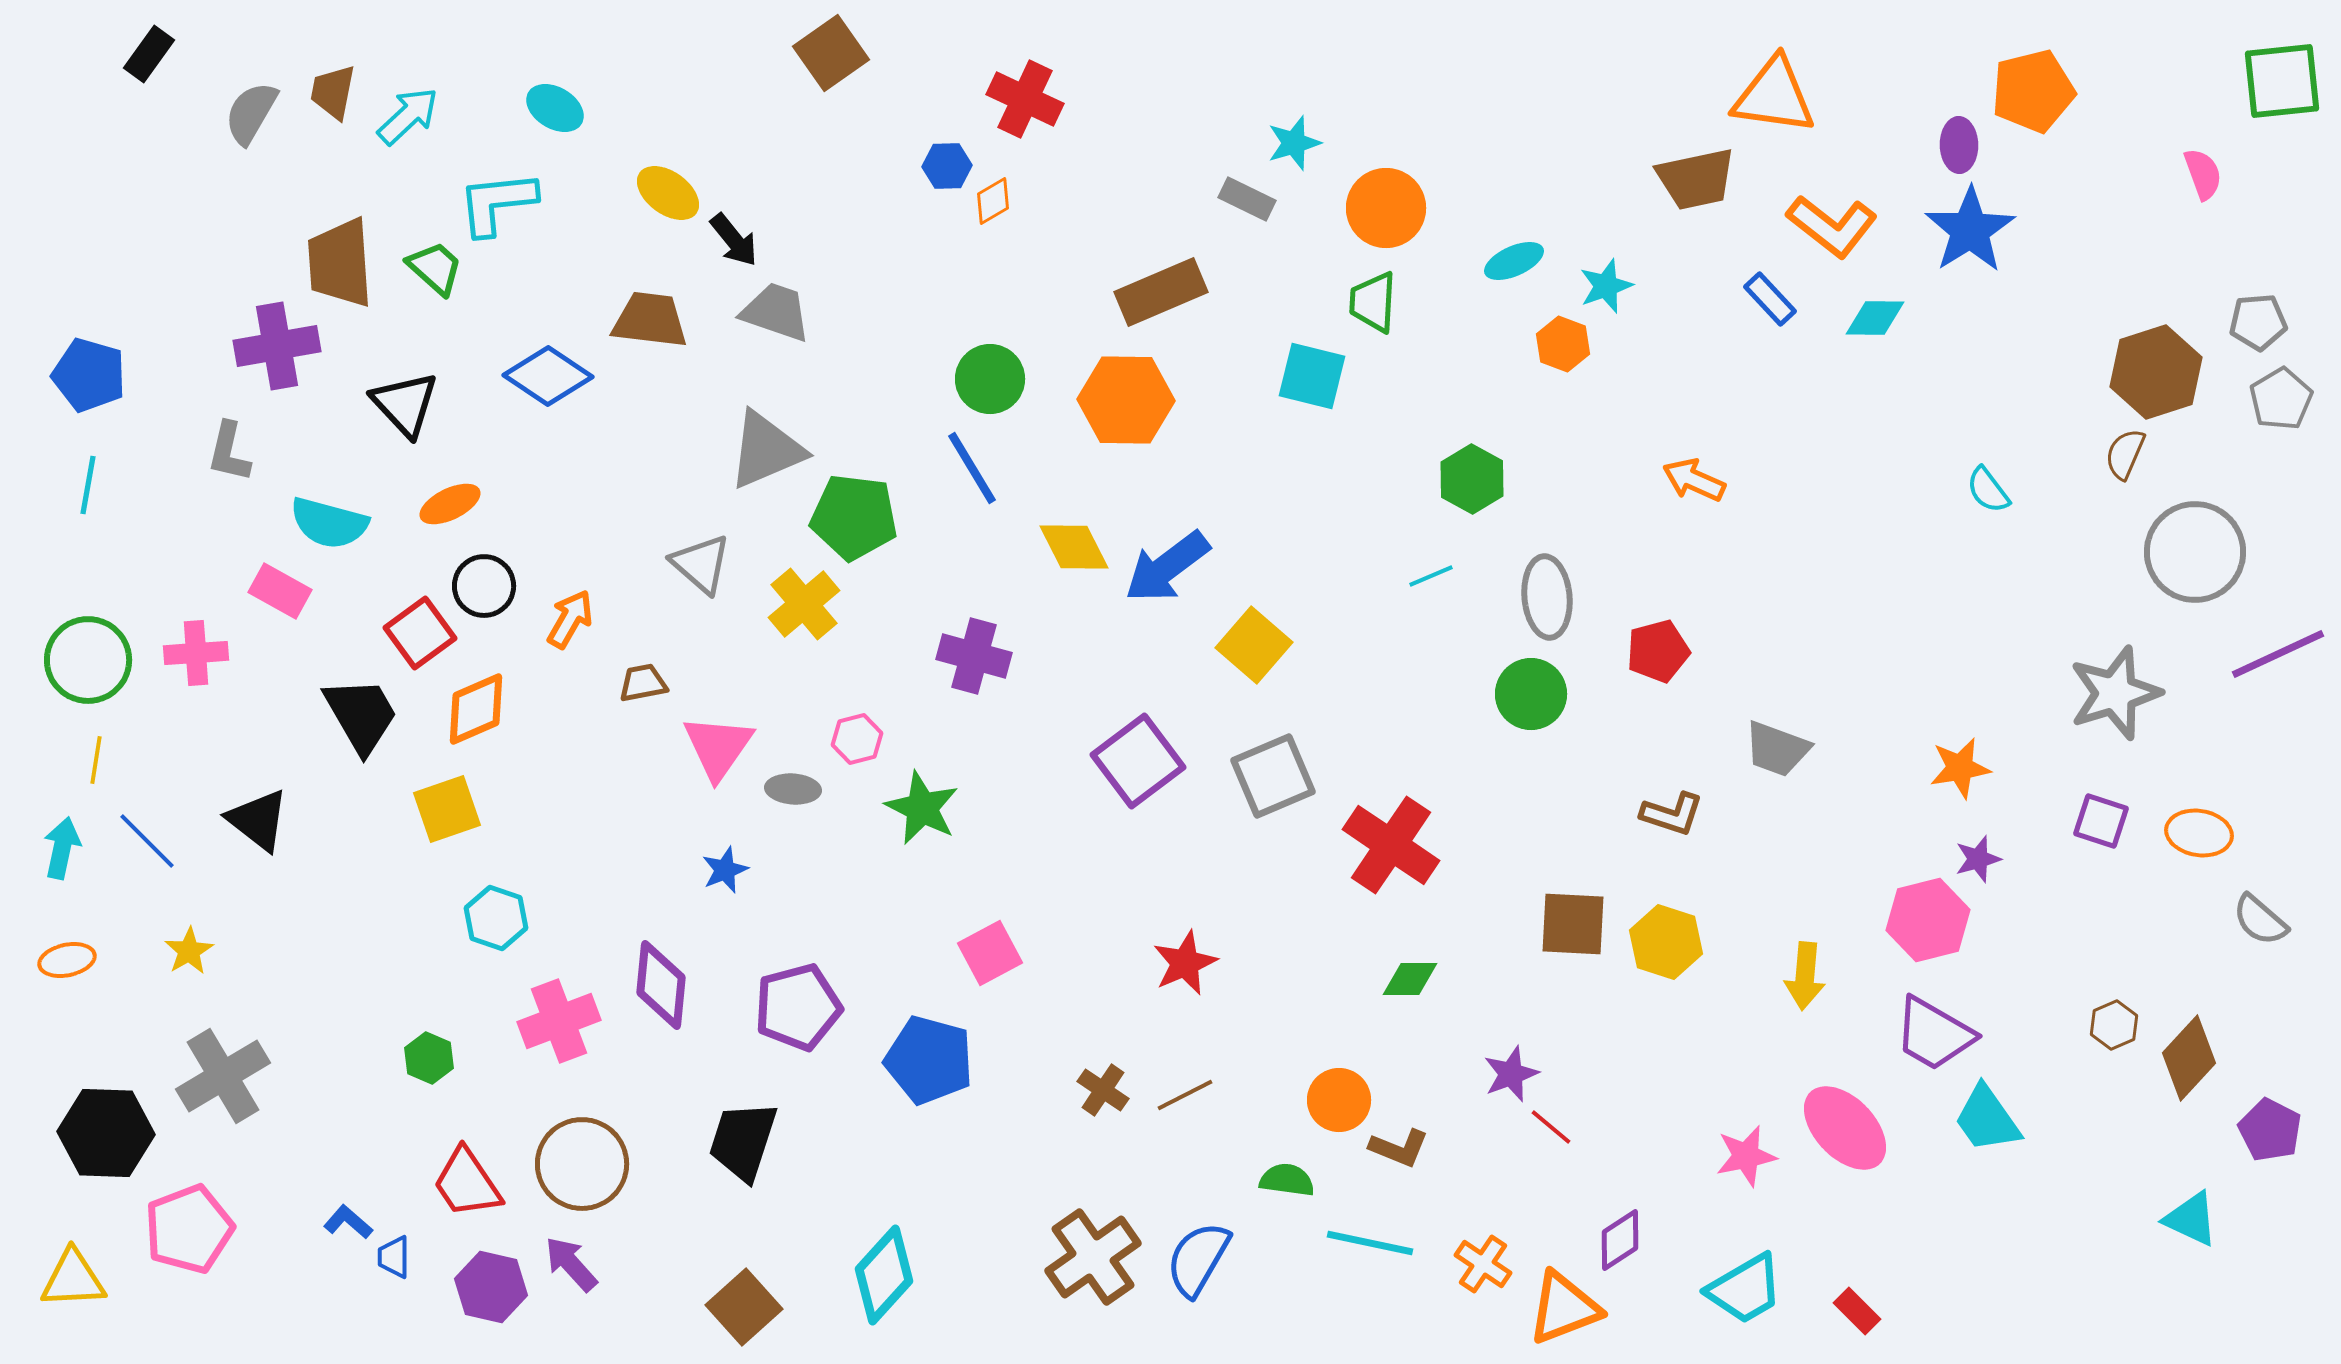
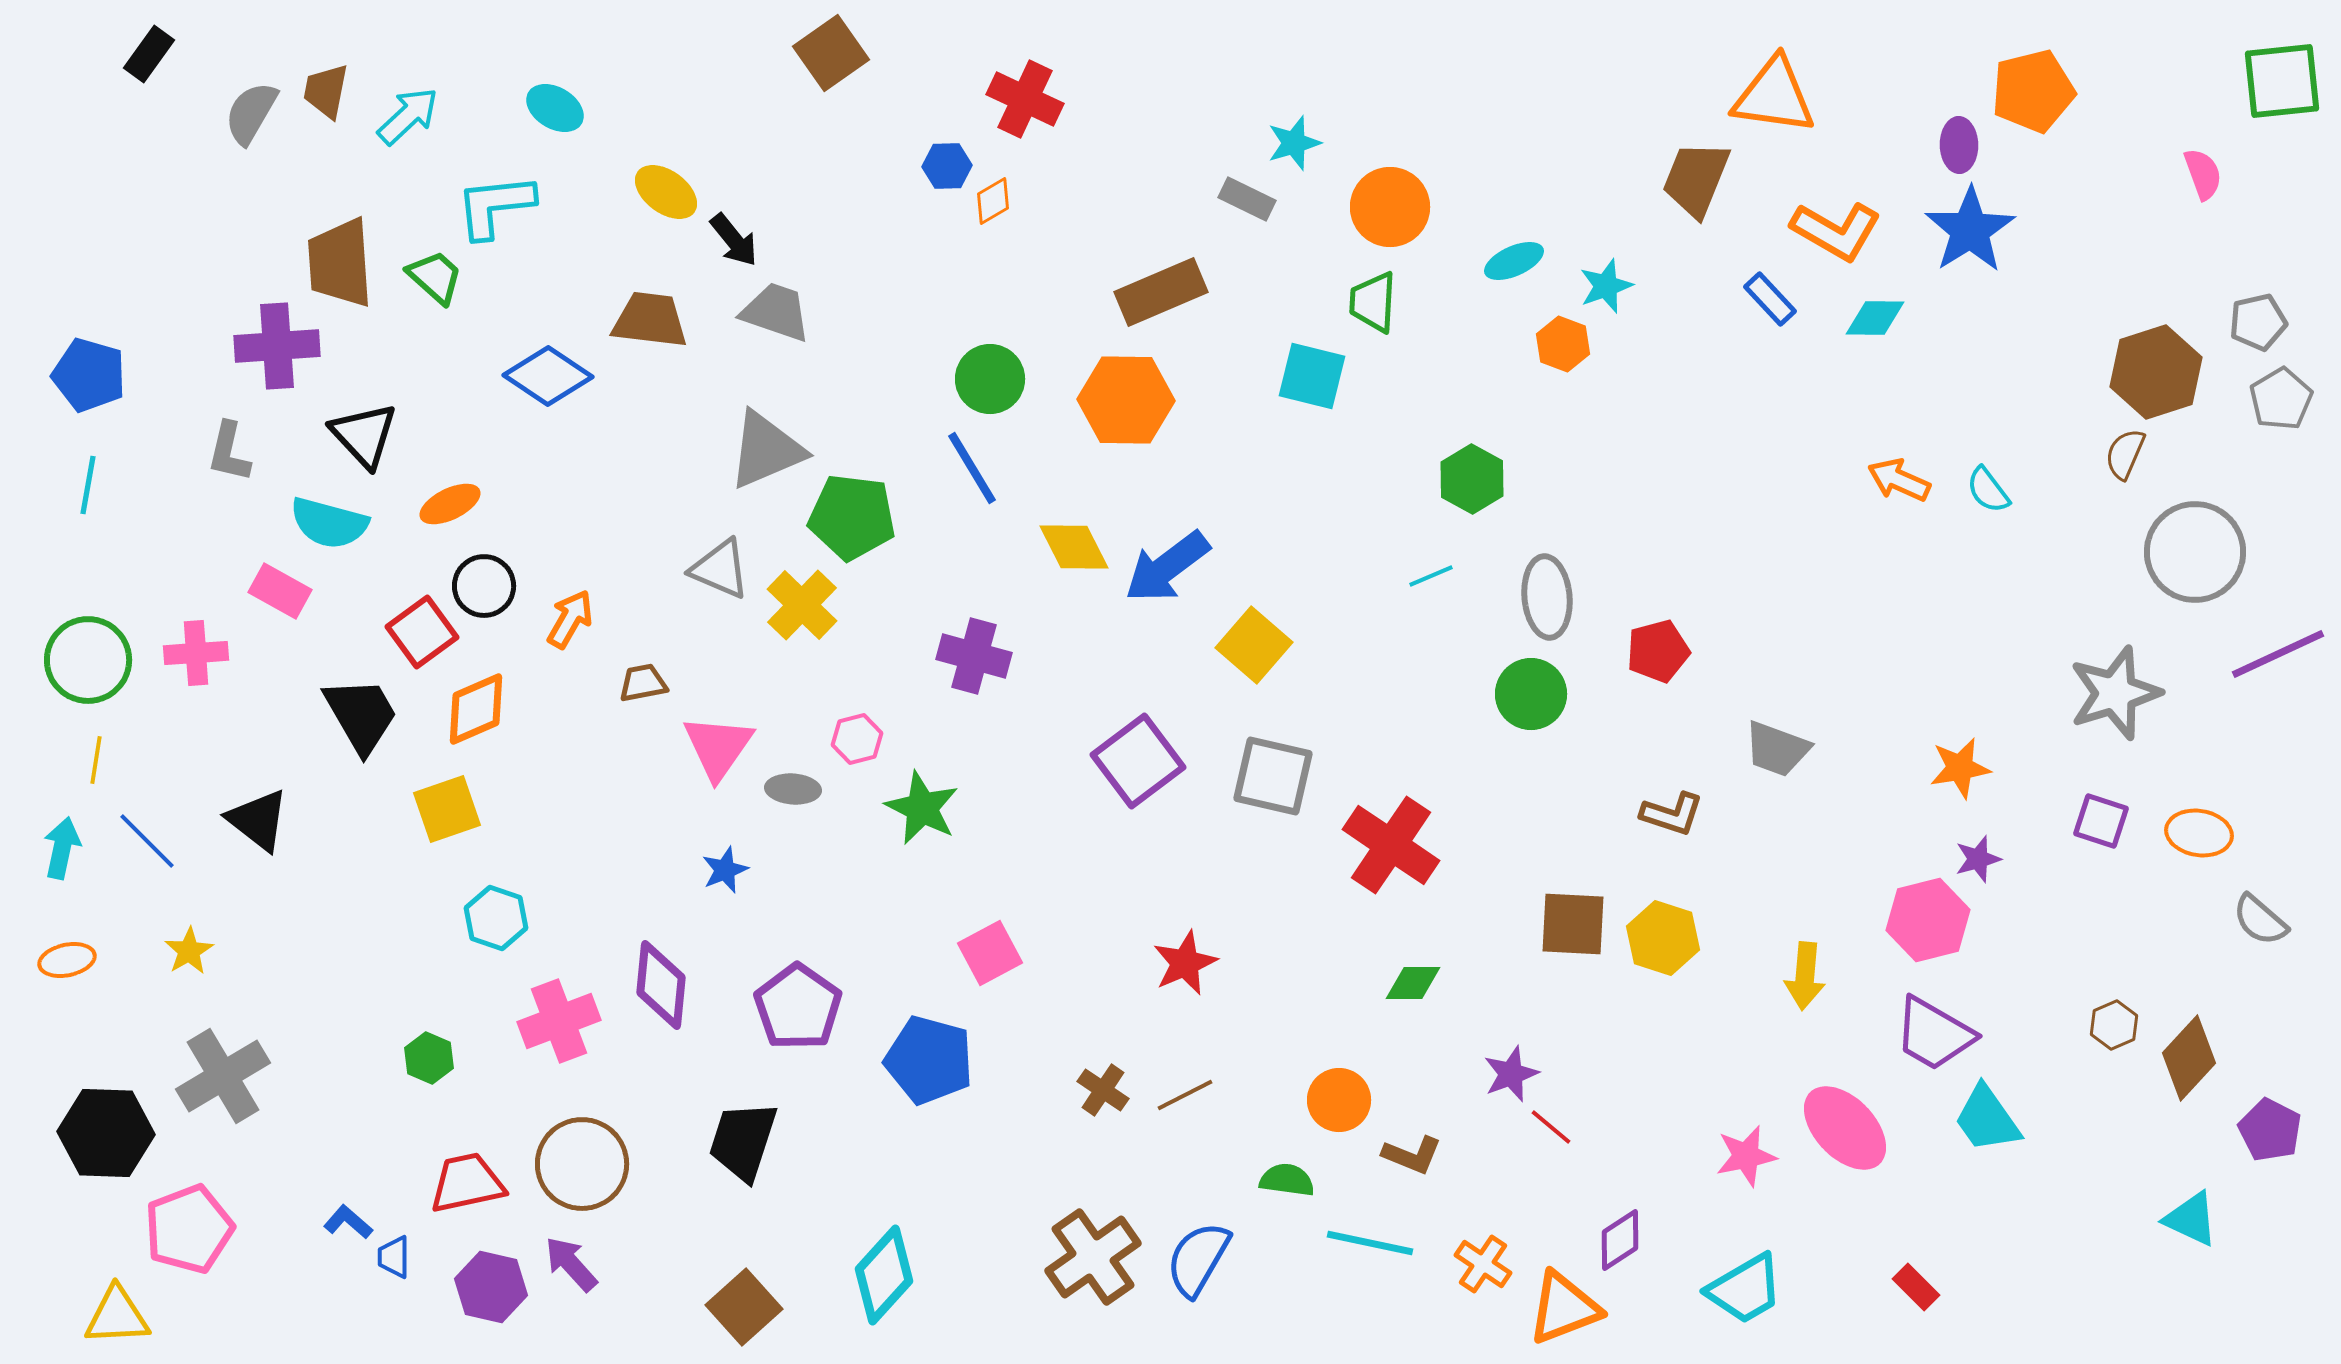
brown trapezoid at (333, 92): moved 7 px left, 1 px up
brown trapezoid at (1696, 179): rotated 124 degrees clockwise
yellow ellipse at (668, 193): moved 2 px left, 1 px up
cyan L-shape at (497, 203): moved 2 px left, 3 px down
orange circle at (1386, 208): moved 4 px right, 1 px up
orange L-shape at (1832, 226): moved 4 px right, 5 px down; rotated 8 degrees counterclockwise
green trapezoid at (435, 268): moved 9 px down
gray pentagon at (2258, 322): rotated 8 degrees counterclockwise
purple cross at (277, 346): rotated 6 degrees clockwise
black triangle at (405, 404): moved 41 px left, 31 px down
orange arrow at (1694, 480): moved 205 px right
green pentagon at (854, 517): moved 2 px left
gray triangle at (701, 564): moved 19 px right, 5 px down; rotated 18 degrees counterclockwise
yellow cross at (804, 604): moved 2 px left, 1 px down; rotated 6 degrees counterclockwise
red square at (420, 633): moved 2 px right, 1 px up
gray square at (1273, 776): rotated 36 degrees clockwise
yellow hexagon at (1666, 942): moved 3 px left, 4 px up
green diamond at (1410, 979): moved 3 px right, 4 px down
purple pentagon at (798, 1007): rotated 22 degrees counterclockwise
brown L-shape at (1399, 1148): moved 13 px right, 7 px down
red trapezoid at (467, 1183): rotated 112 degrees clockwise
yellow triangle at (73, 1279): moved 44 px right, 37 px down
red rectangle at (1857, 1311): moved 59 px right, 24 px up
